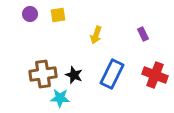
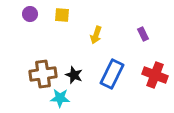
yellow square: moved 4 px right; rotated 14 degrees clockwise
